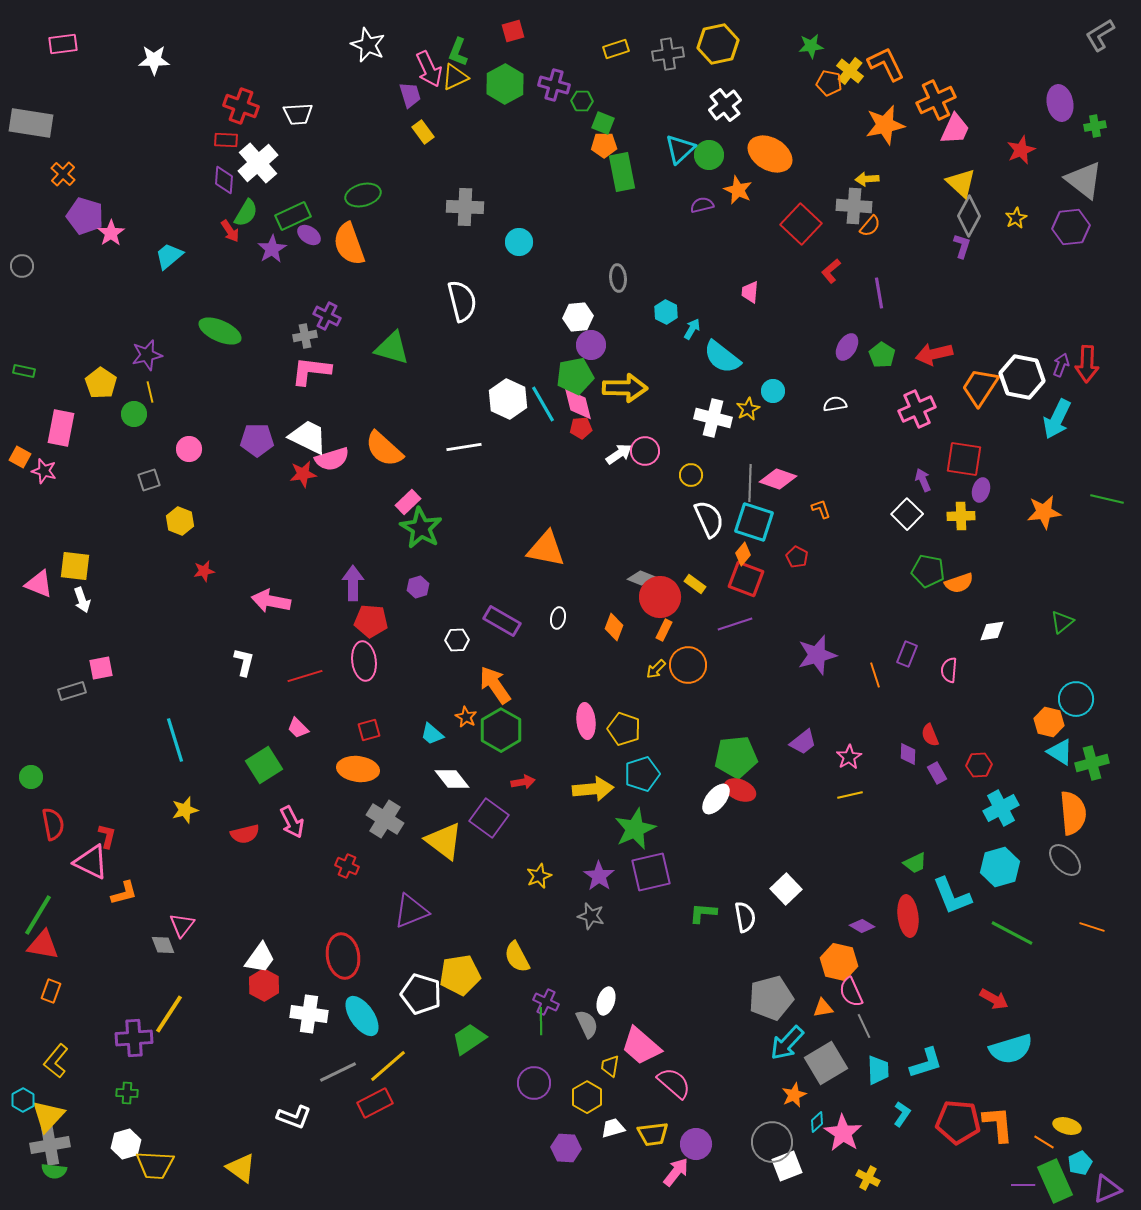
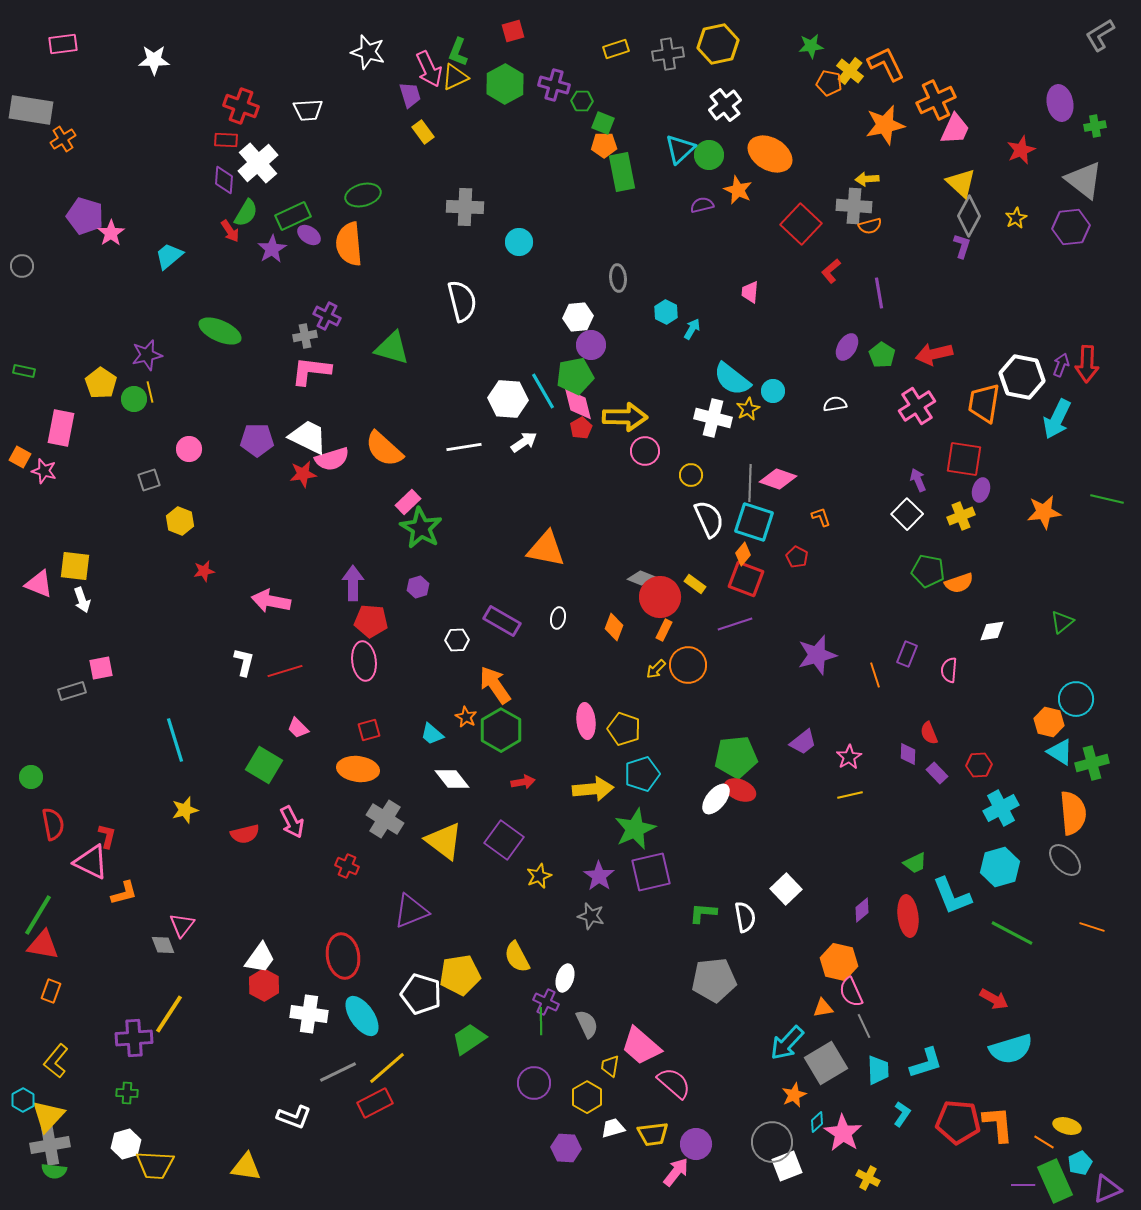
white star at (368, 45): moved 7 px down; rotated 8 degrees counterclockwise
white trapezoid at (298, 114): moved 10 px right, 4 px up
gray rectangle at (31, 123): moved 13 px up
orange cross at (63, 174): moved 35 px up; rotated 15 degrees clockwise
orange semicircle at (870, 226): rotated 35 degrees clockwise
orange semicircle at (349, 244): rotated 15 degrees clockwise
cyan semicircle at (722, 357): moved 10 px right, 22 px down
orange trapezoid at (980, 387): moved 4 px right, 16 px down; rotated 24 degrees counterclockwise
yellow arrow at (625, 388): moved 29 px down
white hexagon at (508, 399): rotated 21 degrees counterclockwise
cyan line at (543, 404): moved 13 px up
pink cross at (917, 409): moved 3 px up; rotated 9 degrees counterclockwise
green circle at (134, 414): moved 15 px up
red pentagon at (581, 428): rotated 25 degrees counterclockwise
white arrow at (619, 454): moved 95 px left, 12 px up
purple arrow at (923, 480): moved 5 px left
orange L-shape at (821, 509): moved 8 px down
yellow cross at (961, 516): rotated 20 degrees counterclockwise
red line at (305, 676): moved 20 px left, 5 px up
red semicircle at (930, 735): moved 1 px left, 2 px up
green square at (264, 765): rotated 27 degrees counterclockwise
purple rectangle at (937, 773): rotated 15 degrees counterclockwise
purple square at (489, 818): moved 15 px right, 22 px down
purple diamond at (862, 926): moved 16 px up; rotated 70 degrees counterclockwise
gray pentagon at (771, 998): moved 57 px left, 18 px up; rotated 9 degrees clockwise
white ellipse at (606, 1001): moved 41 px left, 23 px up
yellow line at (388, 1066): moved 1 px left, 2 px down
yellow triangle at (241, 1168): moved 5 px right, 1 px up; rotated 28 degrees counterclockwise
